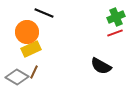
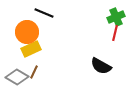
red line: rotated 56 degrees counterclockwise
